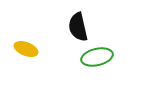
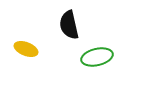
black semicircle: moved 9 px left, 2 px up
